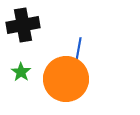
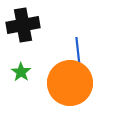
blue line: rotated 16 degrees counterclockwise
orange circle: moved 4 px right, 4 px down
